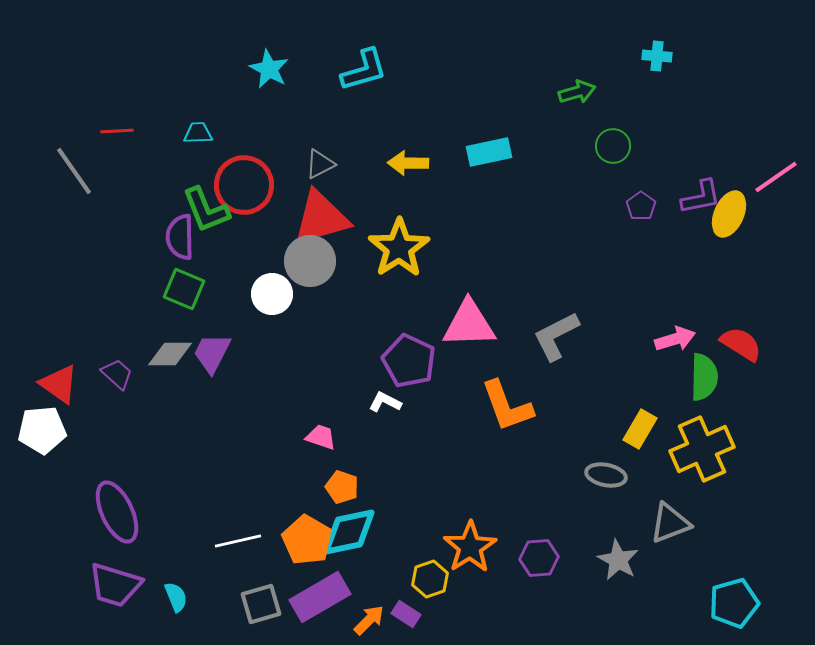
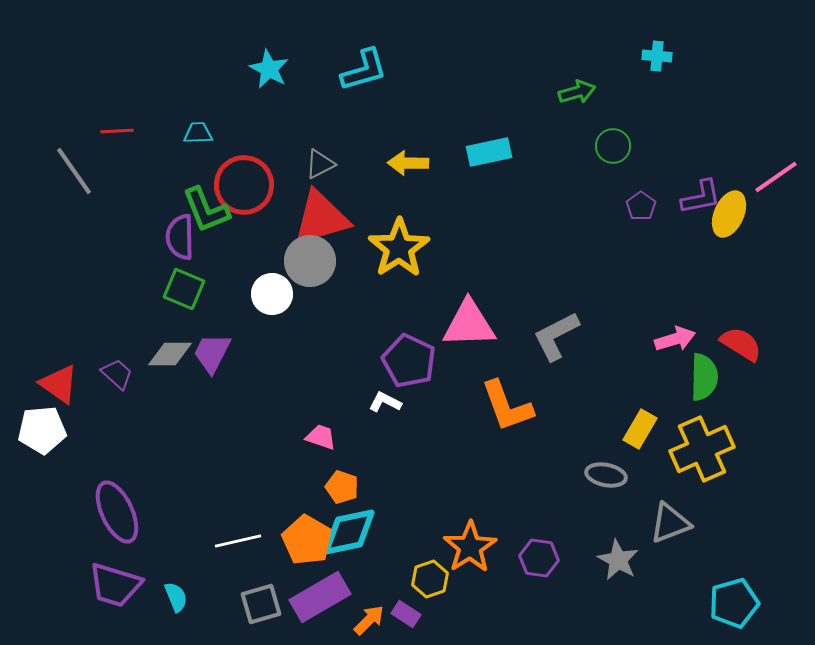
purple hexagon at (539, 558): rotated 12 degrees clockwise
